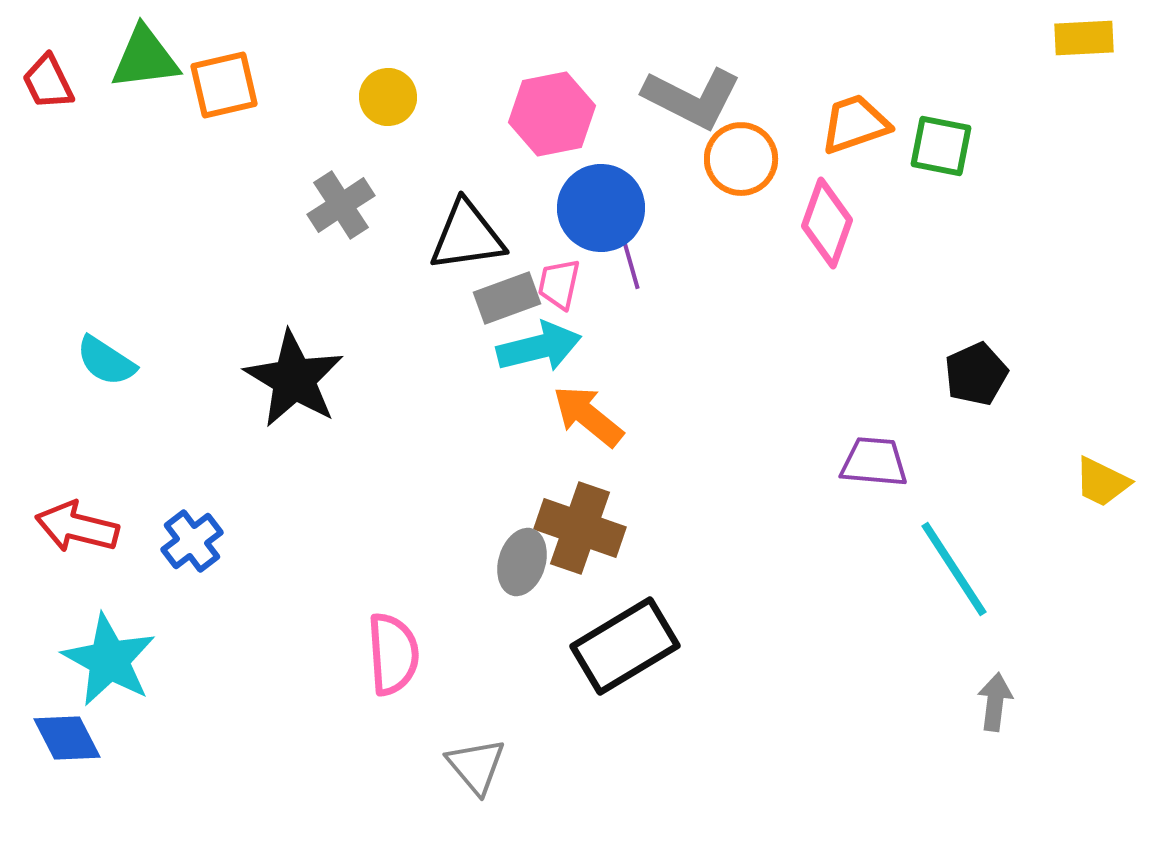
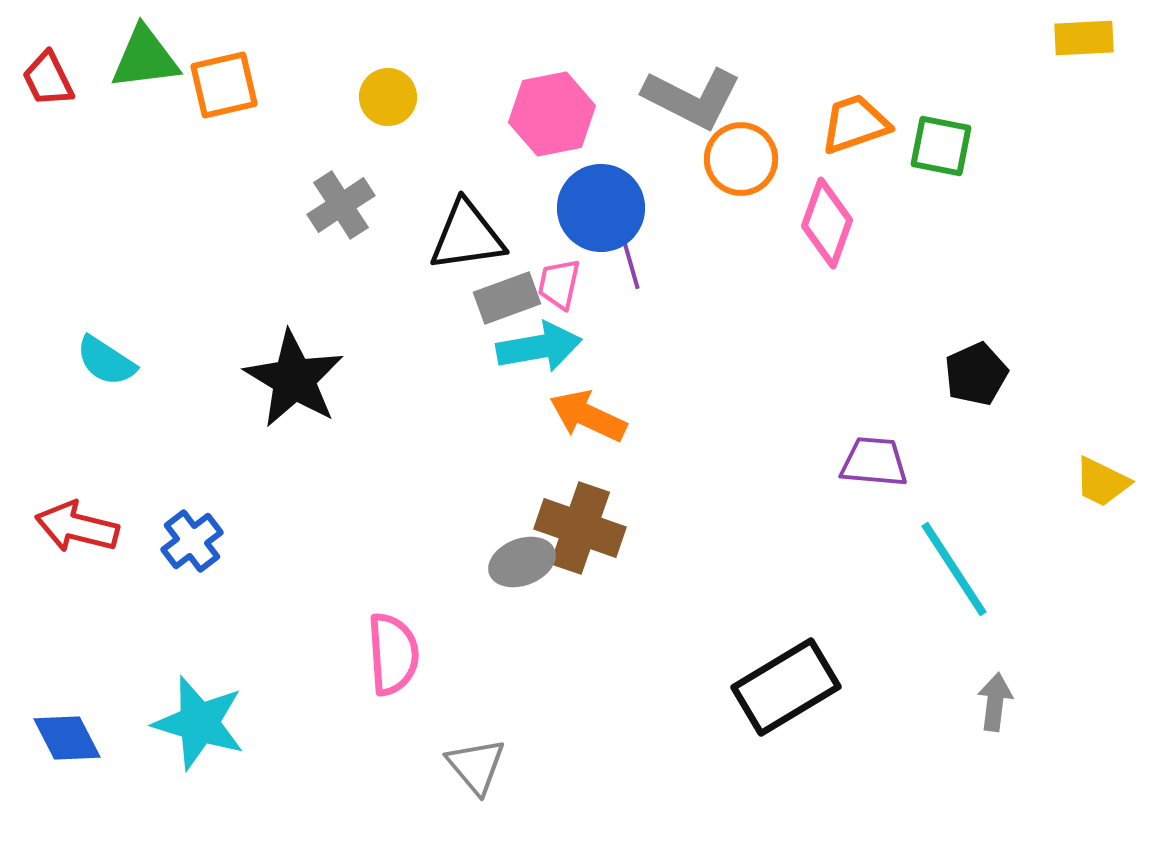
red trapezoid: moved 3 px up
cyan arrow: rotated 4 degrees clockwise
orange arrow: rotated 14 degrees counterclockwise
gray ellipse: rotated 52 degrees clockwise
black rectangle: moved 161 px right, 41 px down
cyan star: moved 90 px right, 63 px down; rotated 12 degrees counterclockwise
